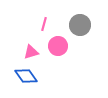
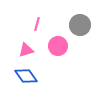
pink line: moved 7 px left
pink triangle: moved 5 px left, 2 px up
